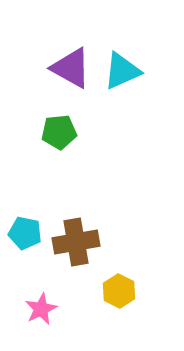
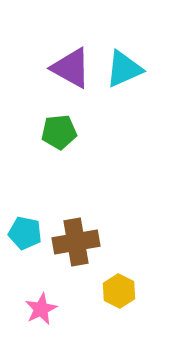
cyan triangle: moved 2 px right, 2 px up
